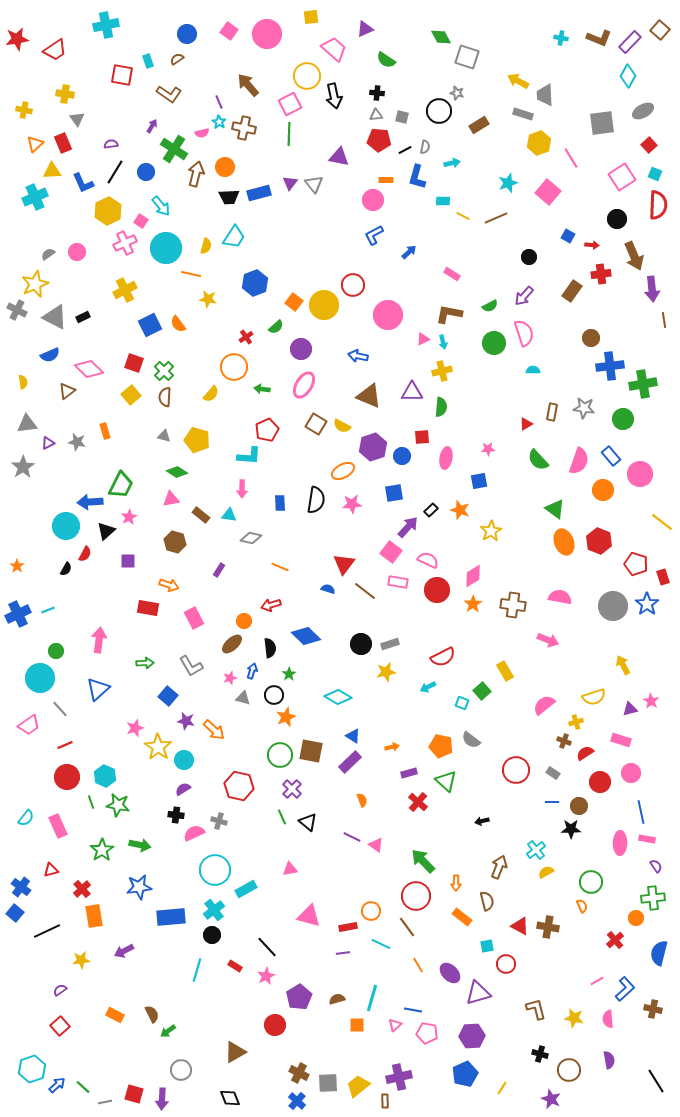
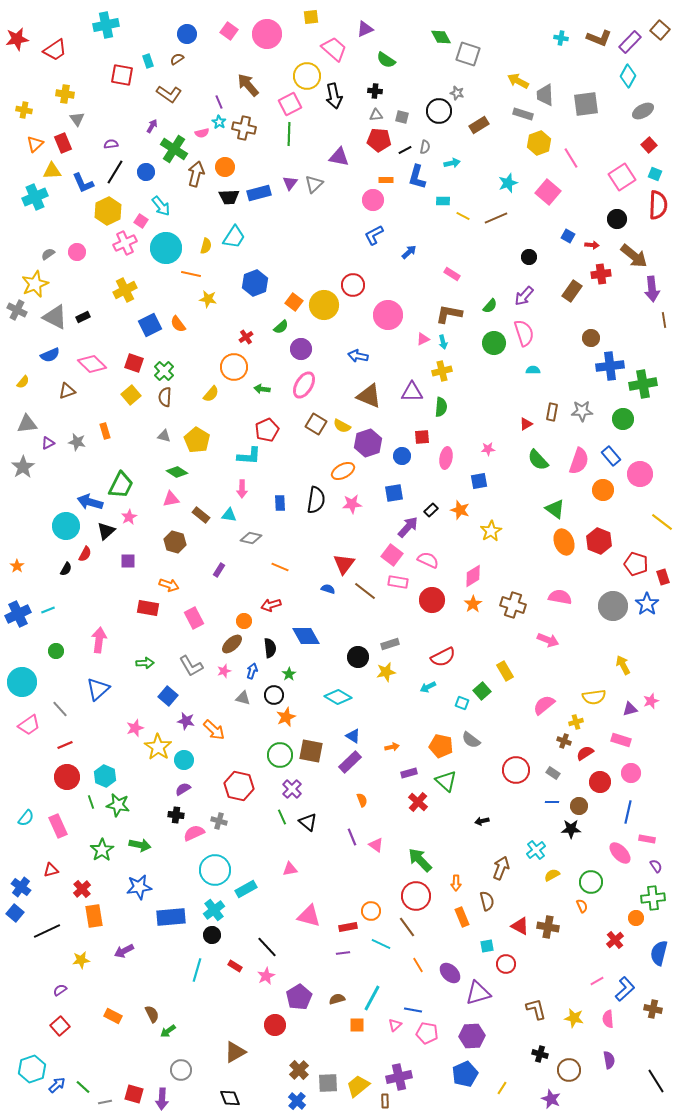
gray square at (467, 57): moved 1 px right, 3 px up
black cross at (377, 93): moved 2 px left, 2 px up
gray square at (602, 123): moved 16 px left, 19 px up
gray triangle at (314, 184): rotated 24 degrees clockwise
brown arrow at (634, 256): rotated 28 degrees counterclockwise
green semicircle at (490, 306): rotated 21 degrees counterclockwise
green semicircle at (276, 327): moved 5 px right
pink diamond at (89, 369): moved 3 px right, 5 px up
yellow semicircle at (23, 382): rotated 48 degrees clockwise
brown triangle at (67, 391): rotated 18 degrees clockwise
gray star at (584, 408): moved 2 px left, 3 px down; rotated 10 degrees counterclockwise
yellow pentagon at (197, 440): rotated 15 degrees clockwise
purple hexagon at (373, 447): moved 5 px left, 4 px up
blue arrow at (90, 502): rotated 20 degrees clockwise
pink square at (391, 552): moved 1 px right, 3 px down
red circle at (437, 590): moved 5 px left, 10 px down
brown cross at (513, 605): rotated 10 degrees clockwise
blue diamond at (306, 636): rotated 16 degrees clockwise
black circle at (361, 644): moved 3 px left, 13 px down
cyan circle at (40, 678): moved 18 px left, 4 px down
pink star at (230, 678): moved 6 px left, 7 px up
yellow semicircle at (594, 697): rotated 10 degrees clockwise
pink star at (651, 701): rotated 21 degrees clockwise
blue line at (641, 812): moved 13 px left; rotated 25 degrees clockwise
purple line at (352, 837): rotated 42 degrees clockwise
pink ellipse at (620, 843): moved 10 px down; rotated 45 degrees counterclockwise
green arrow at (423, 861): moved 3 px left, 1 px up
brown arrow at (499, 867): moved 2 px right, 1 px down
yellow semicircle at (546, 872): moved 6 px right, 3 px down
orange rectangle at (462, 917): rotated 30 degrees clockwise
cyan line at (372, 998): rotated 12 degrees clockwise
orange rectangle at (115, 1015): moved 2 px left, 1 px down
brown cross at (299, 1073): moved 3 px up; rotated 18 degrees clockwise
